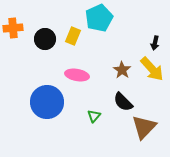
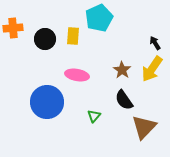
yellow rectangle: rotated 18 degrees counterclockwise
black arrow: rotated 136 degrees clockwise
yellow arrow: rotated 76 degrees clockwise
black semicircle: moved 1 px right, 2 px up; rotated 10 degrees clockwise
